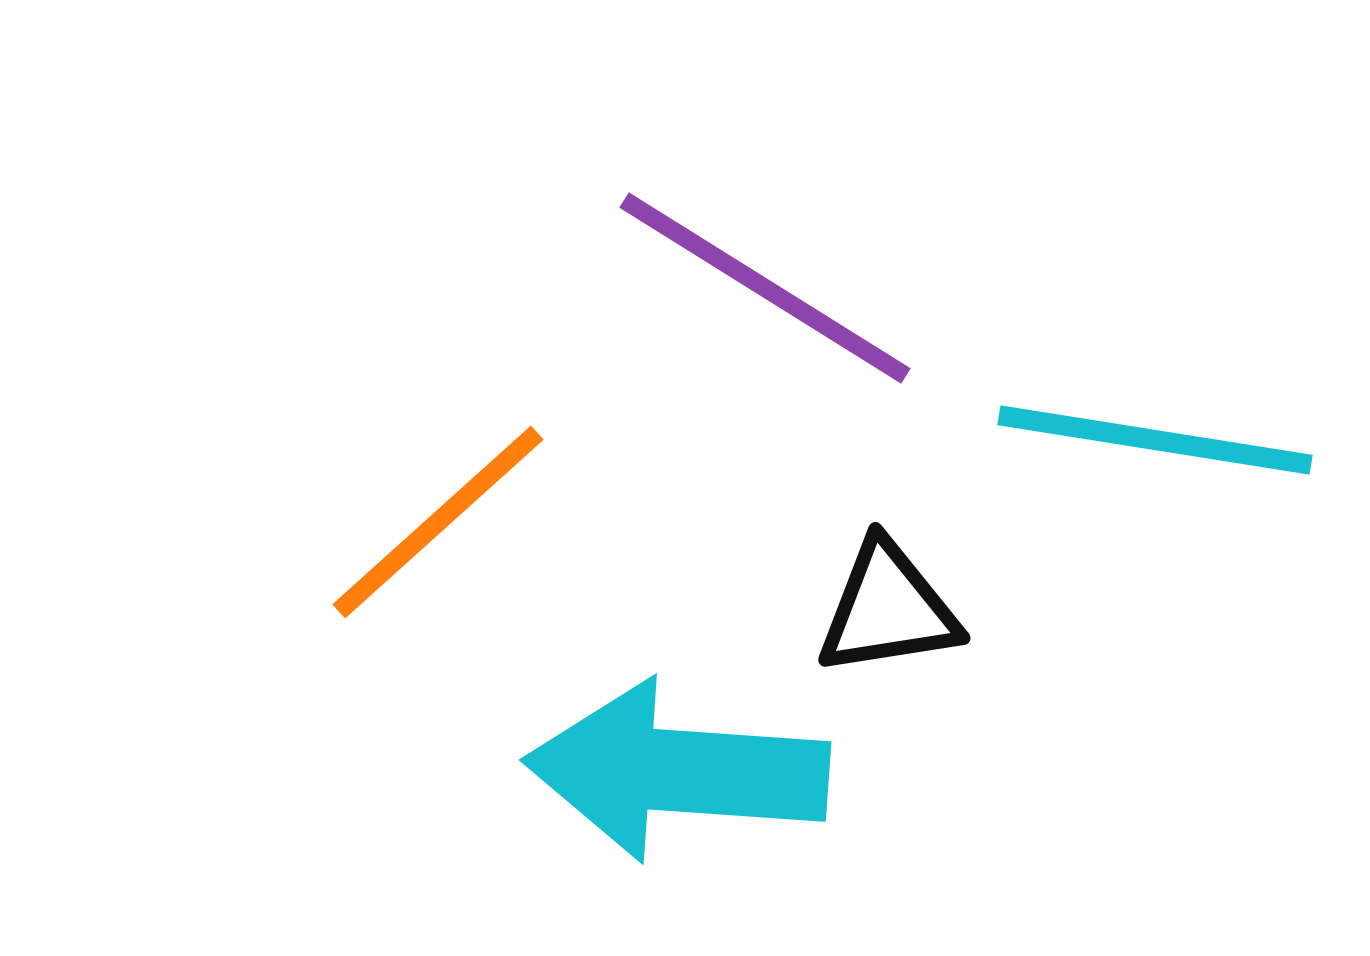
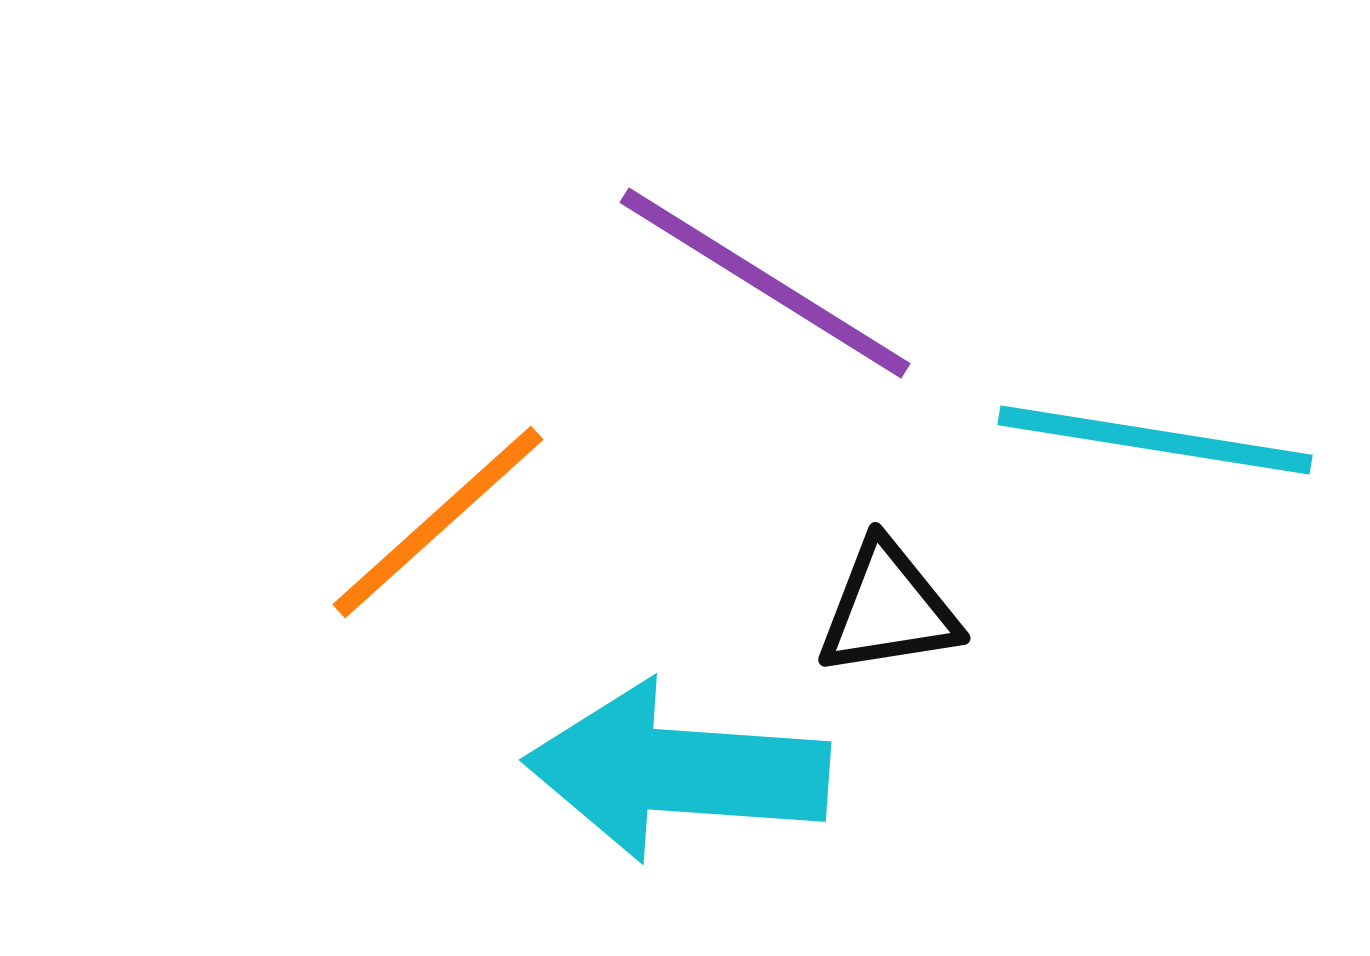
purple line: moved 5 px up
